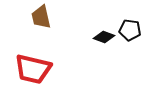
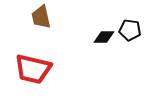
black diamond: rotated 20 degrees counterclockwise
